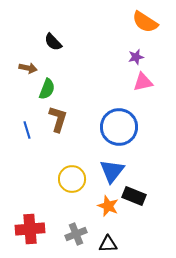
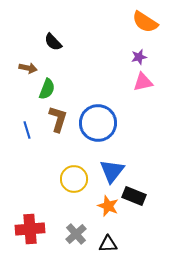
purple star: moved 3 px right
blue circle: moved 21 px left, 4 px up
yellow circle: moved 2 px right
gray cross: rotated 20 degrees counterclockwise
